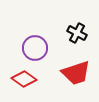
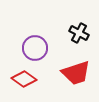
black cross: moved 2 px right
